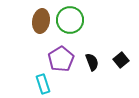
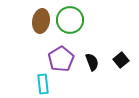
cyan rectangle: rotated 12 degrees clockwise
